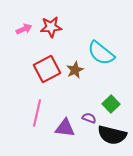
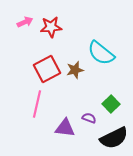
pink arrow: moved 1 px right, 7 px up
brown star: rotated 12 degrees clockwise
pink line: moved 9 px up
black semicircle: moved 2 px right, 3 px down; rotated 40 degrees counterclockwise
